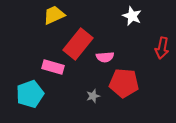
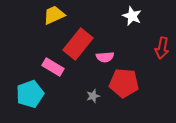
pink rectangle: rotated 15 degrees clockwise
